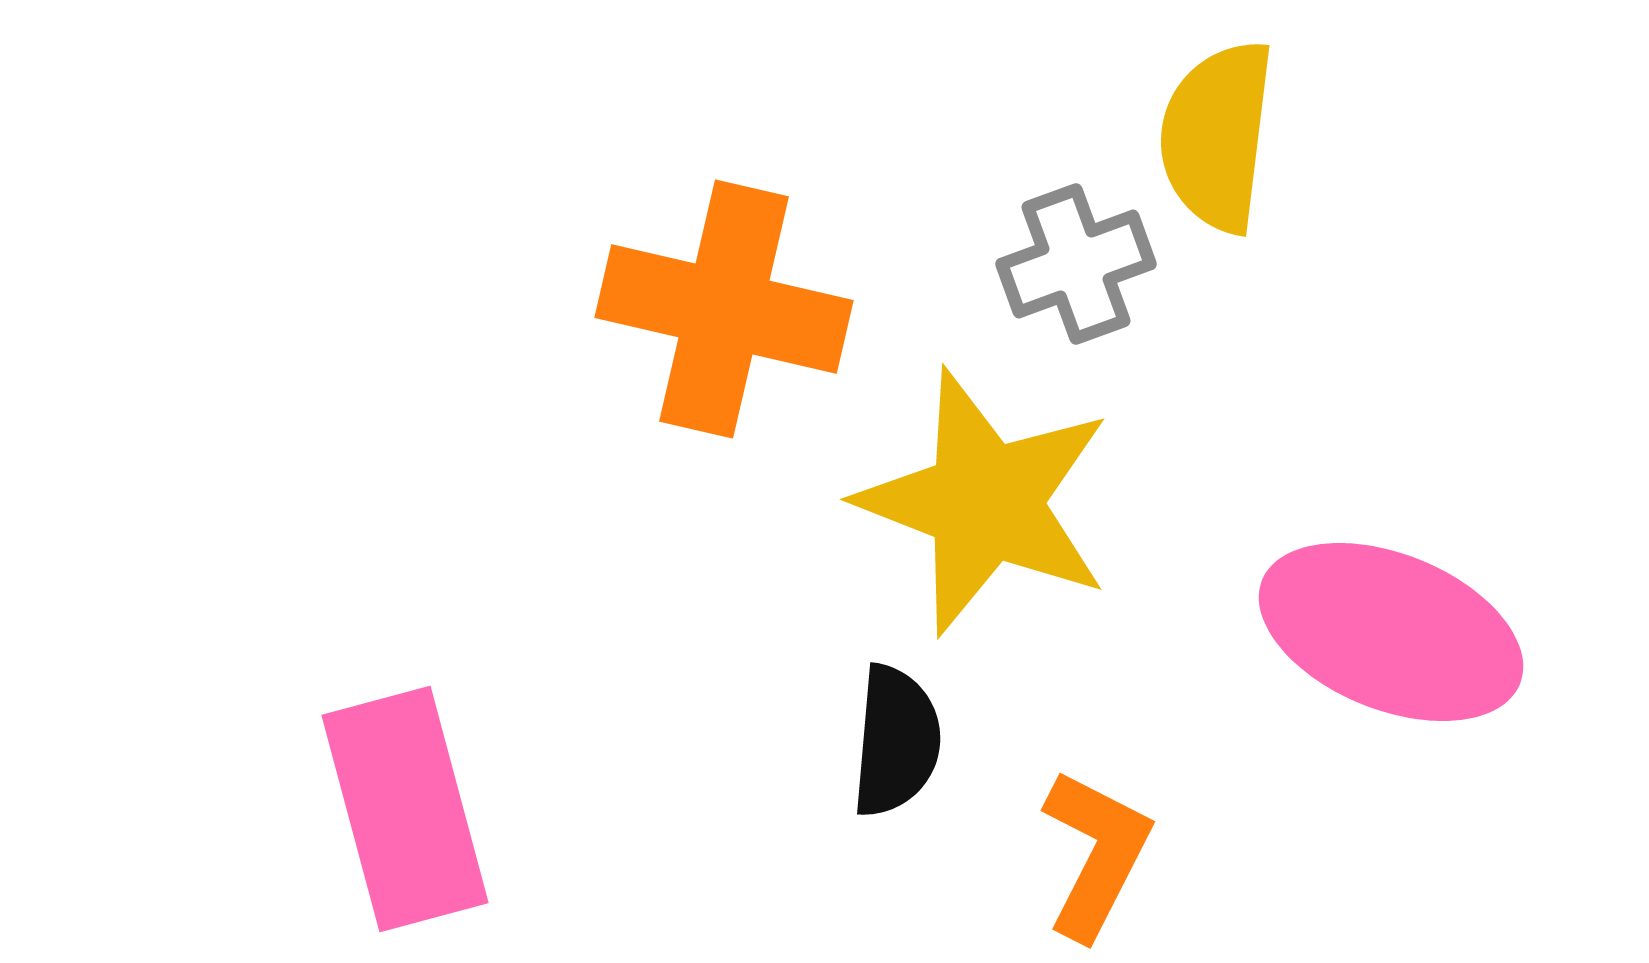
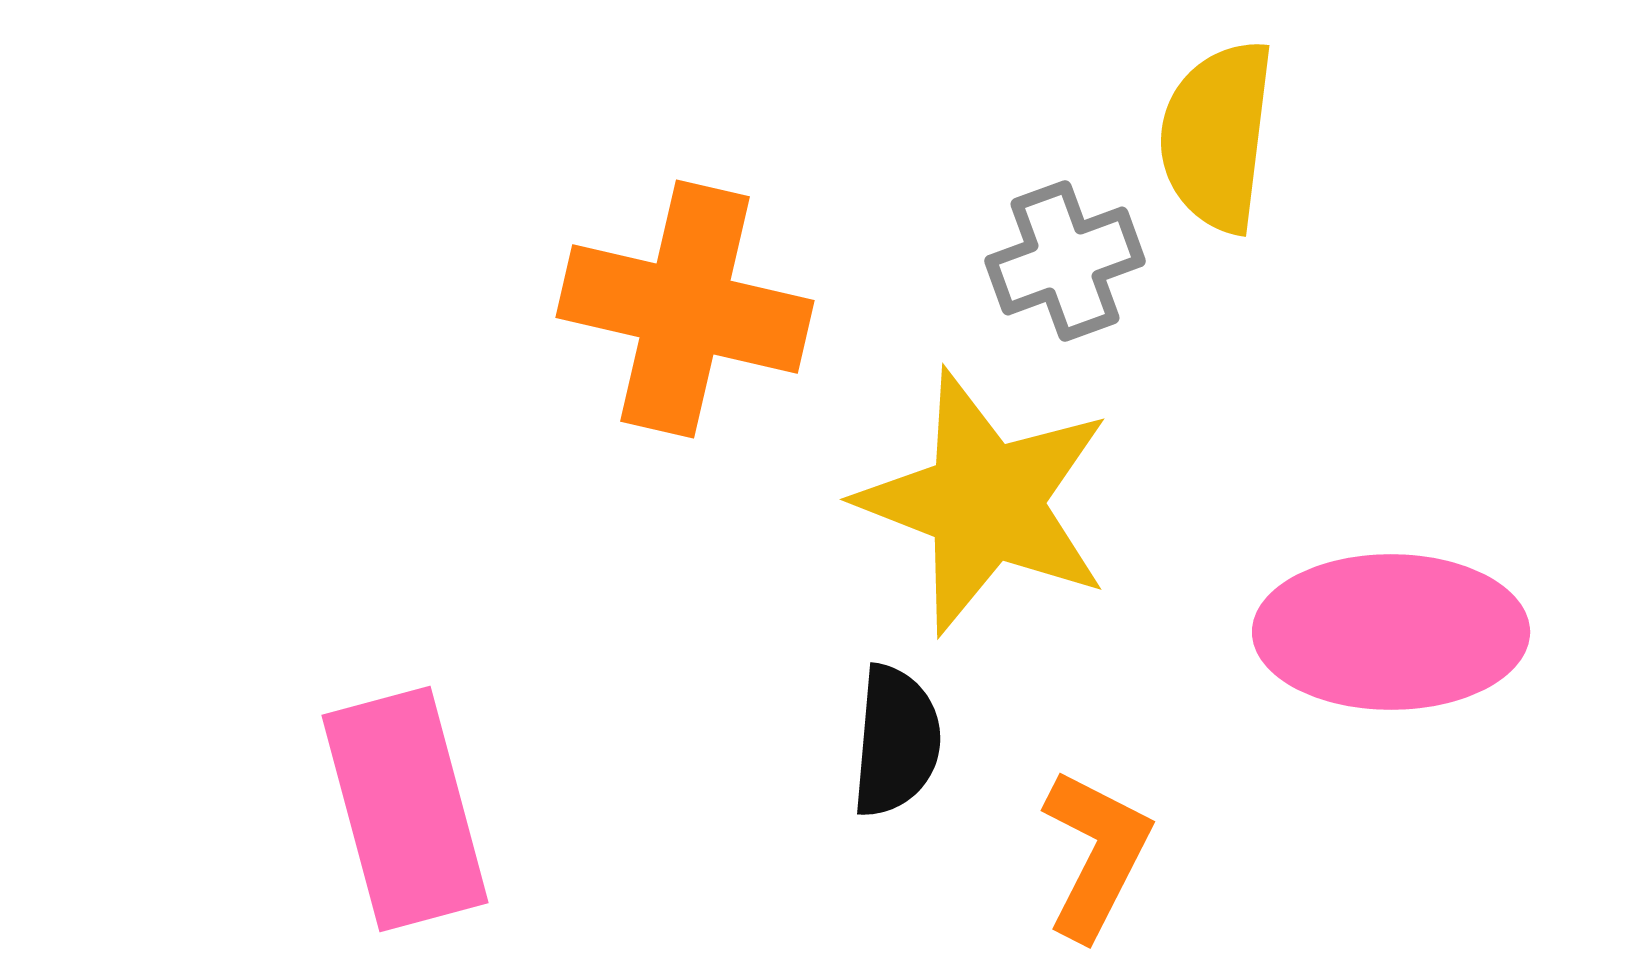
gray cross: moved 11 px left, 3 px up
orange cross: moved 39 px left
pink ellipse: rotated 22 degrees counterclockwise
